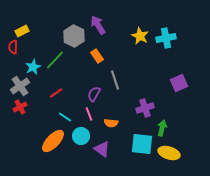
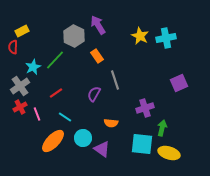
pink line: moved 52 px left
cyan circle: moved 2 px right, 2 px down
